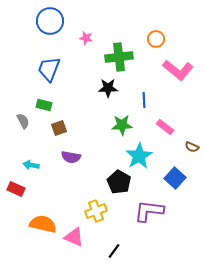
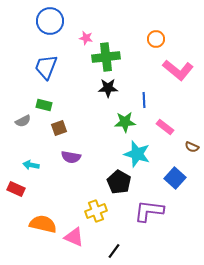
green cross: moved 13 px left
blue trapezoid: moved 3 px left, 2 px up
gray semicircle: rotated 91 degrees clockwise
green star: moved 3 px right, 3 px up
cyan star: moved 2 px left, 2 px up; rotated 24 degrees counterclockwise
